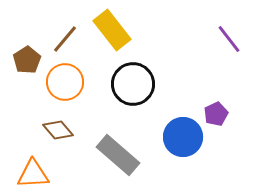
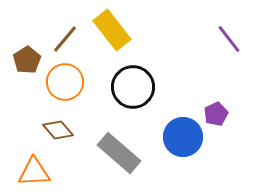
black circle: moved 3 px down
gray rectangle: moved 1 px right, 2 px up
orange triangle: moved 1 px right, 2 px up
